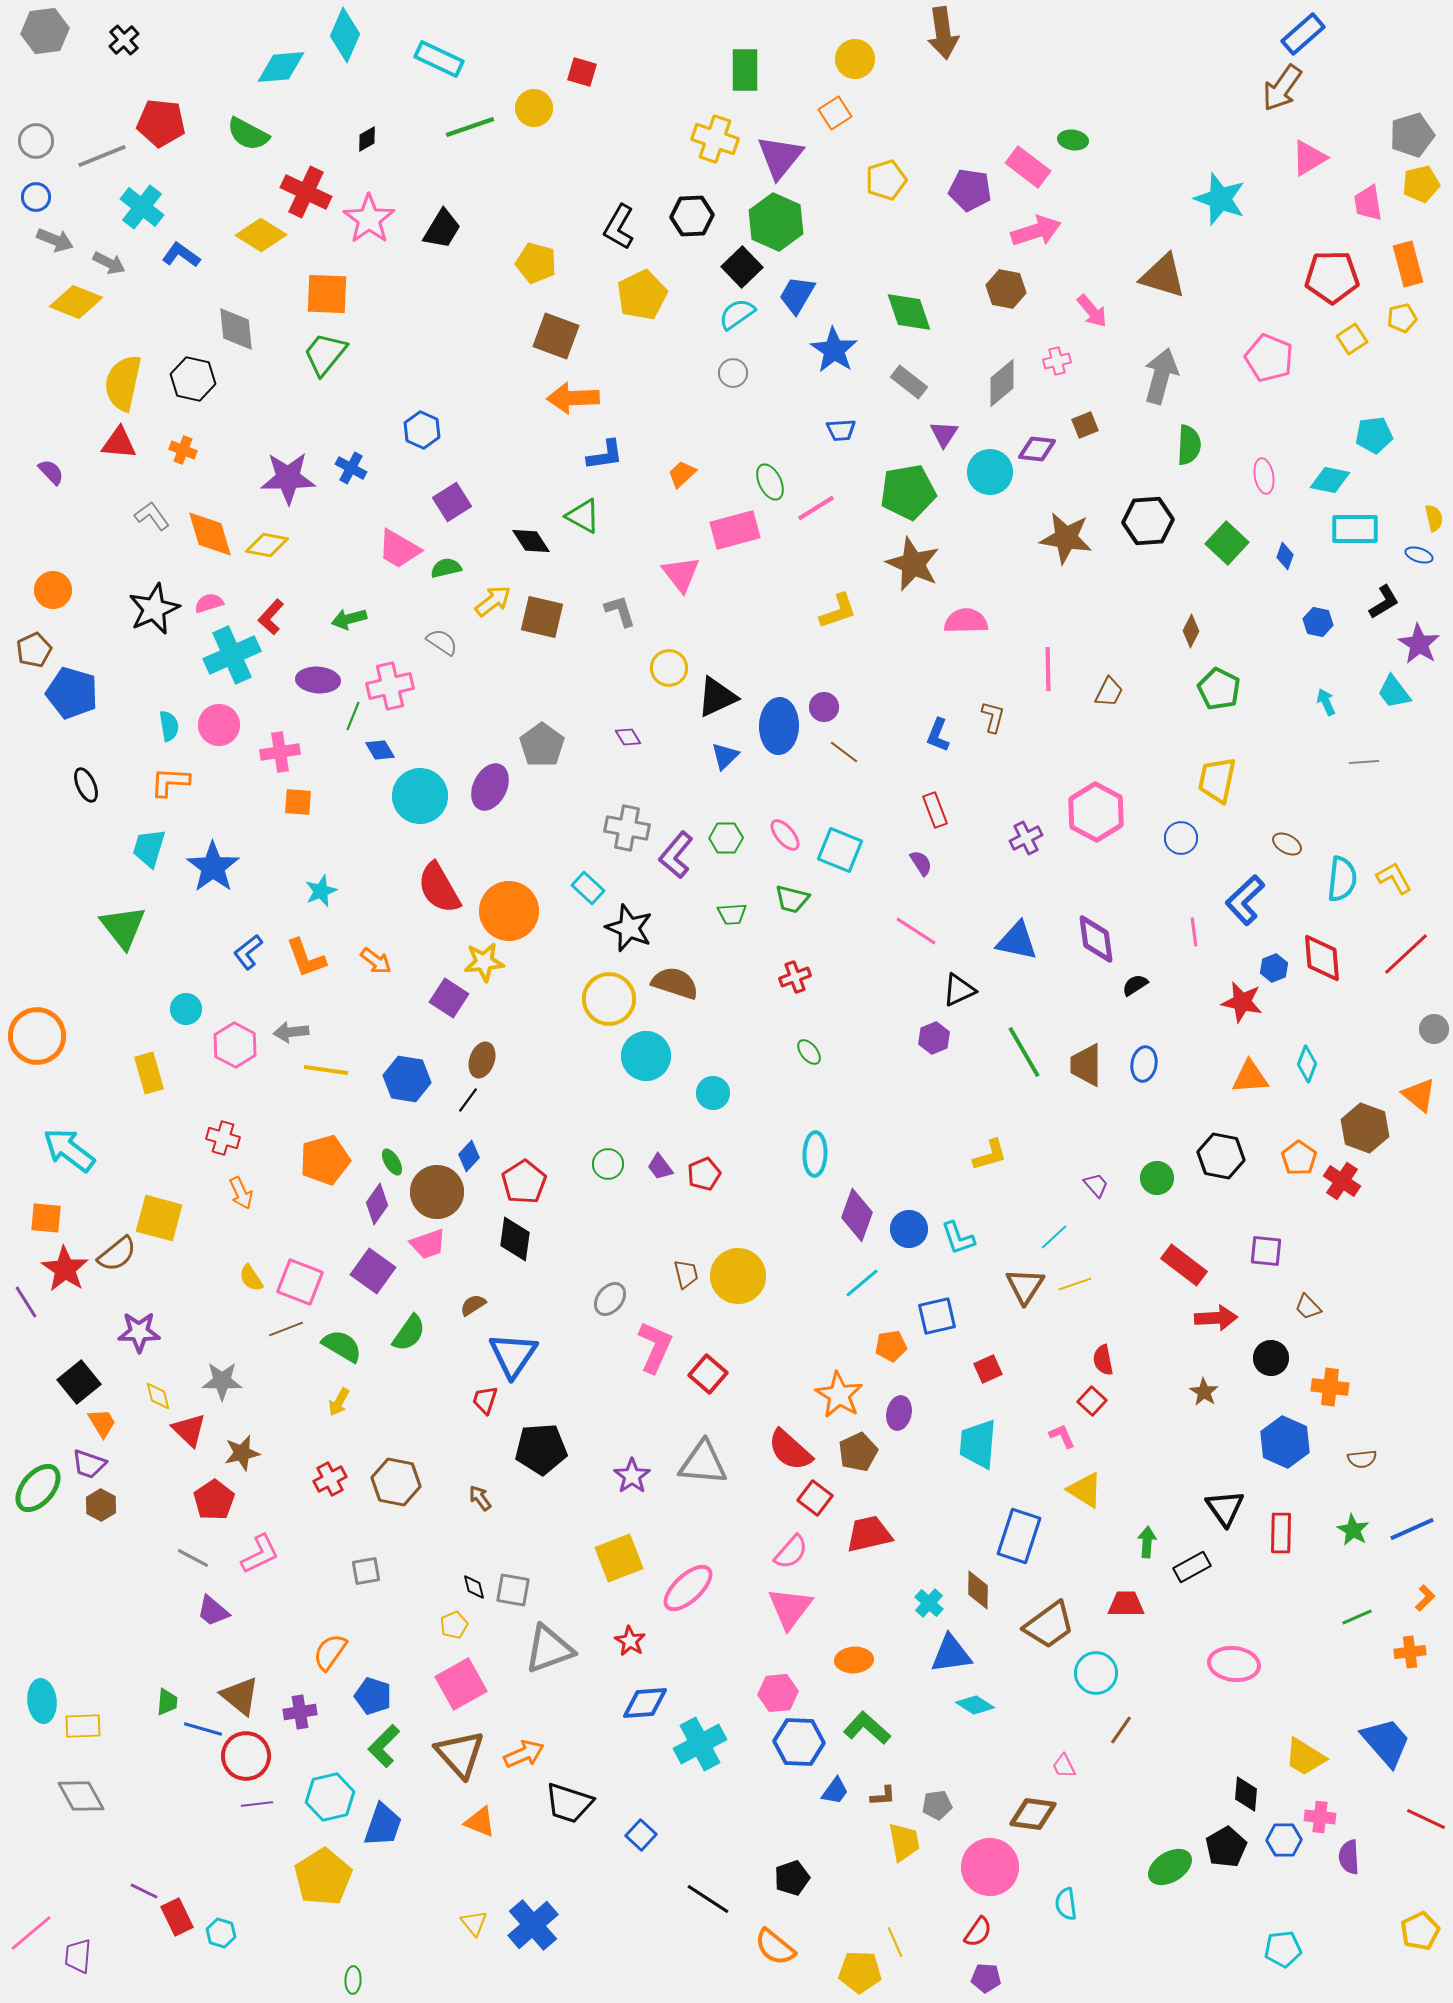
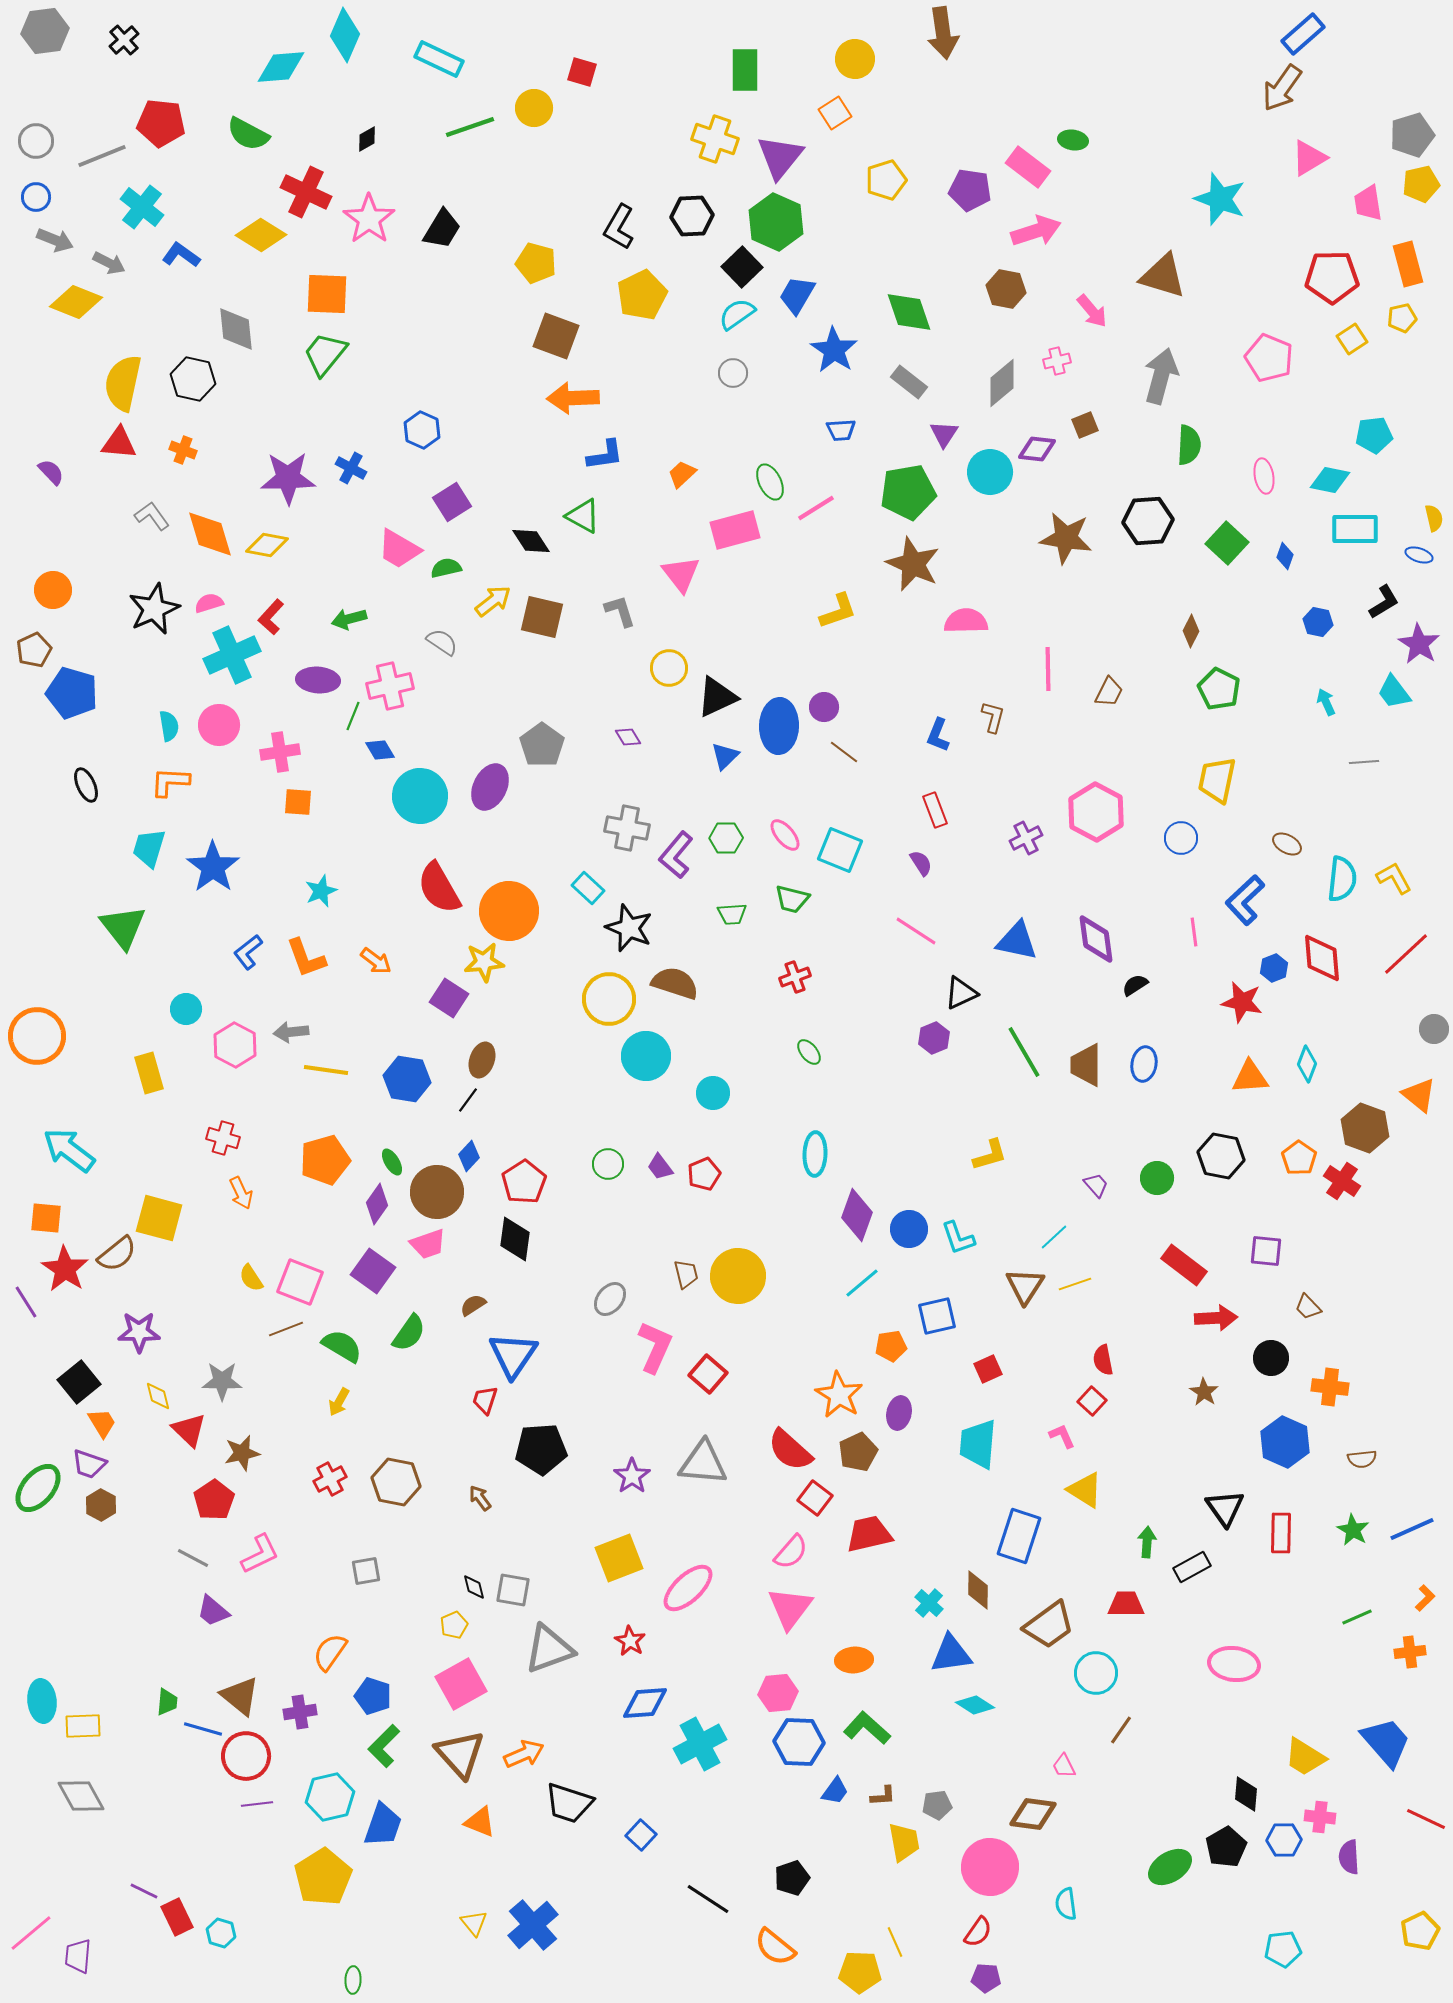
black triangle at (959, 990): moved 2 px right, 3 px down
